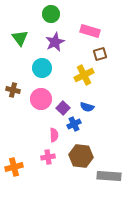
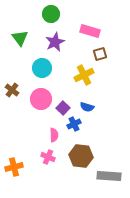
brown cross: moved 1 px left; rotated 24 degrees clockwise
pink cross: rotated 32 degrees clockwise
